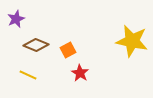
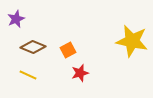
brown diamond: moved 3 px left, 2 px down
red star: rotated 24 degrees clockwise
